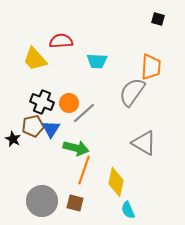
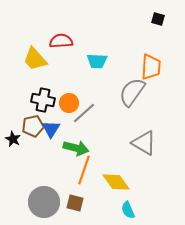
black cross: moved 1 px right, 2 px up; rotated 10 degrees counterclockwise
yellow diamond: rotated 48 degrees counterclockwise
gray circle: moved 2 px right, 1 px down
